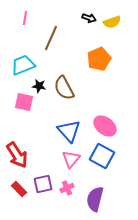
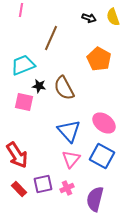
pink line: moved 4 px left, 8 px up
yellow semicircle: moved 1 px right, 5 px up; rotated 90 degrees clockwise
orange pentagon: rotated 20 degrees counterclockwise
pink ellipse: moved 1 px left, 3 px up
